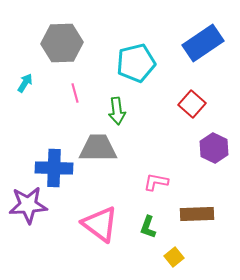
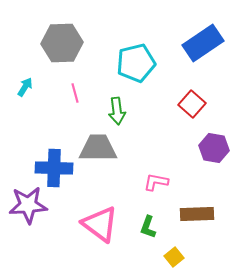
cyan arrow: moved 4 px down
purple hexagon: rotated 16 degrees counterclockwise
